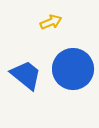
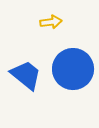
yellow arrow: rotated 15 degrees clockwise
